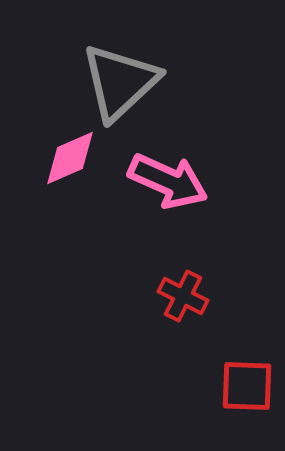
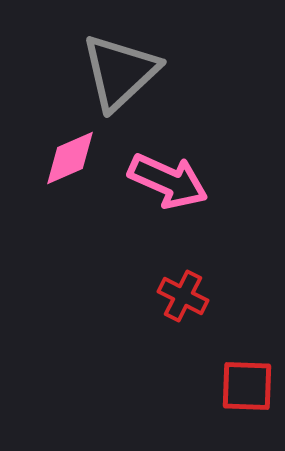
gray triangle: moved 10 px up
